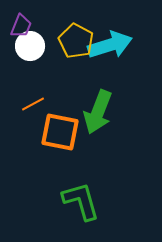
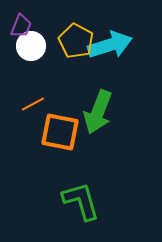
white circle: moved 1 px right
